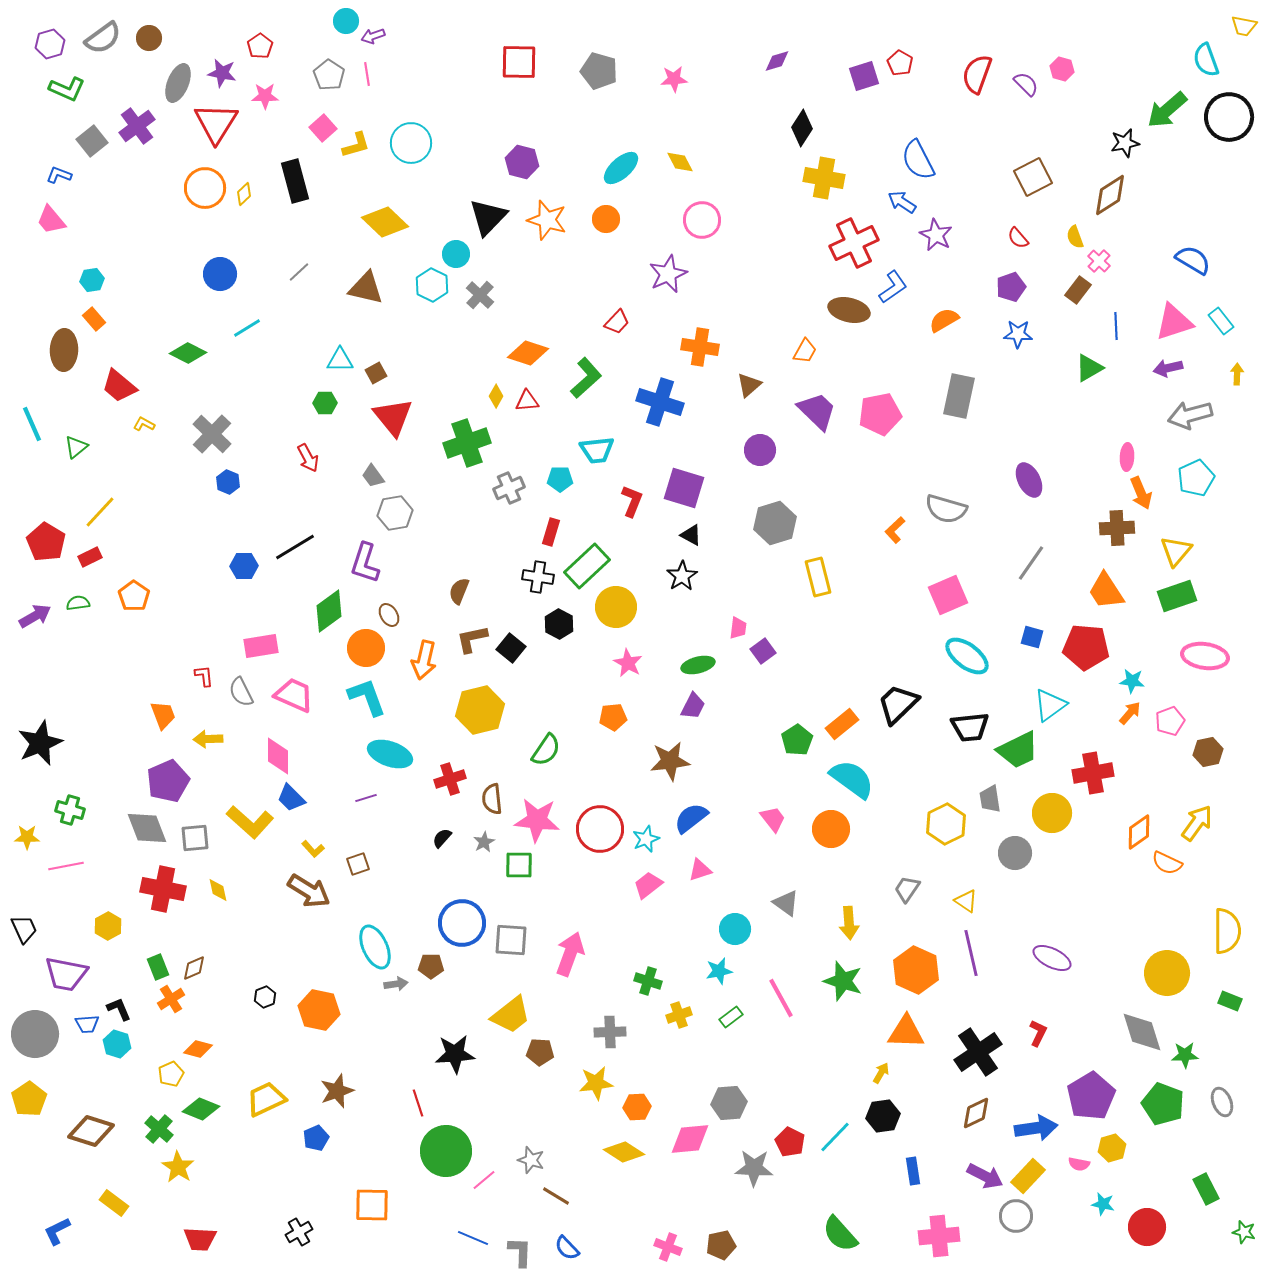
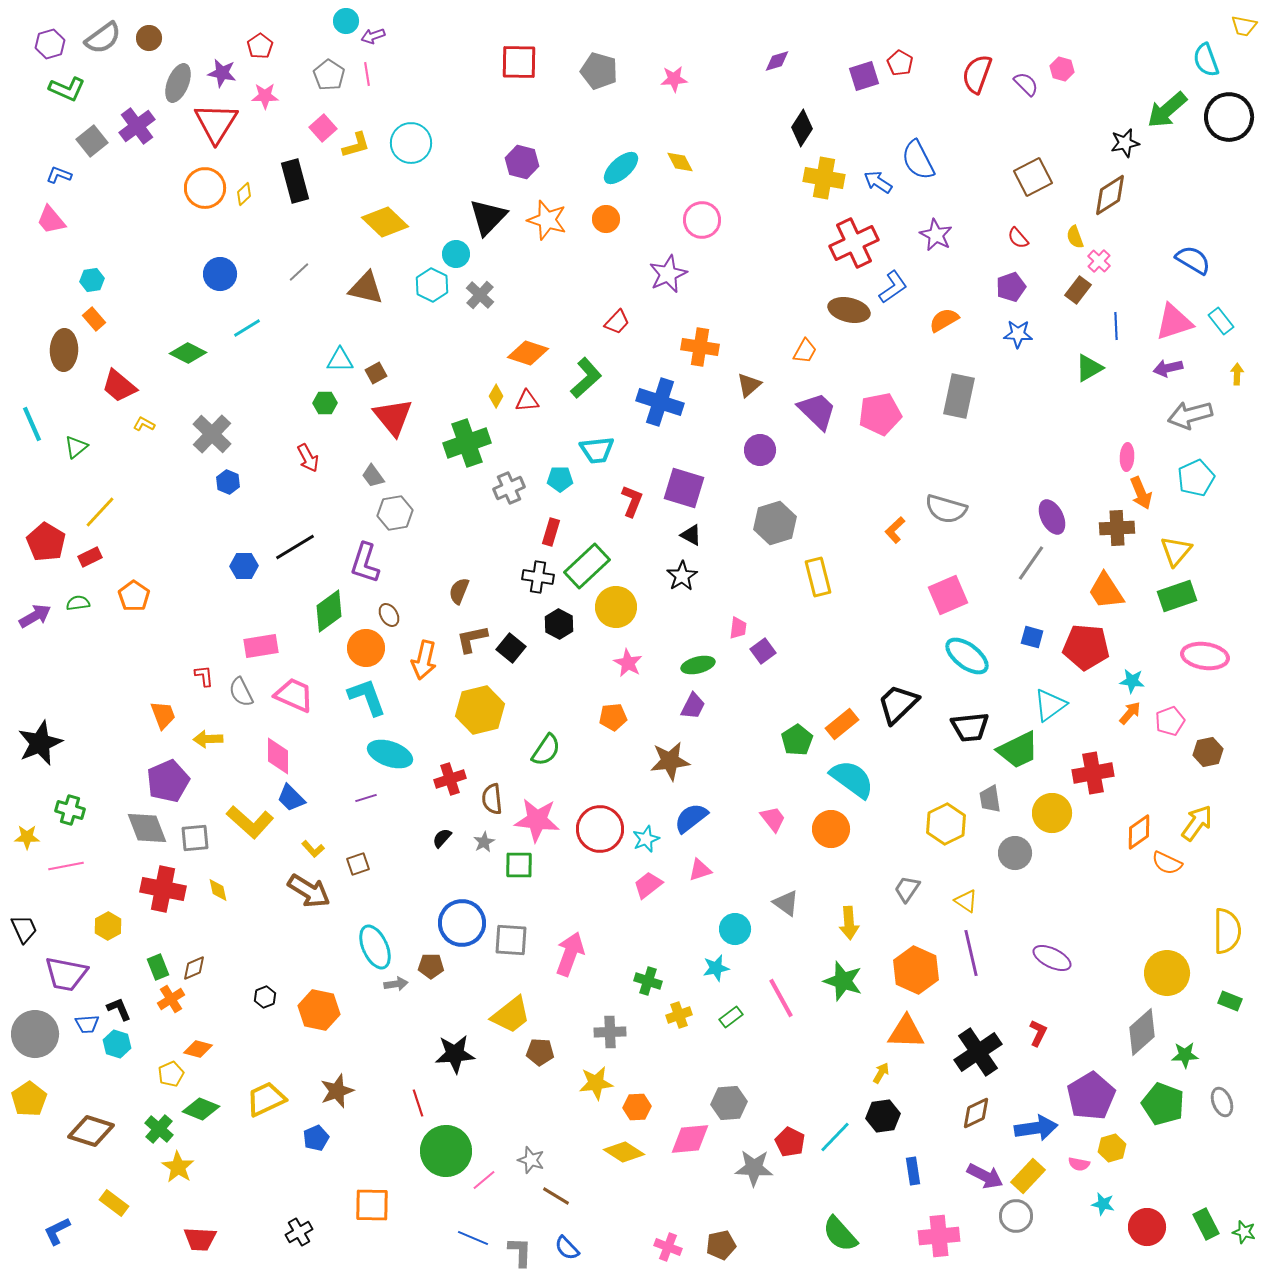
blue arrow at (902, 202): moved 24 px left, 20 px up
purple ellipse at (1029, 480): moved 23 px right, 37 px down
cyan star at (719, 971): moved 3 px left, 3 px up
gray diamond at (1142, 1032): rotated 66 degrees clockwise
green rectangle at (1206, 1189): moved 35 px down
